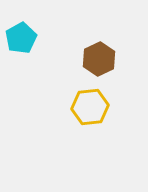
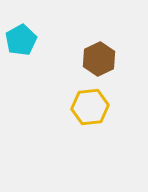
cyan pentagon: moved 2 px down
